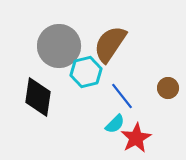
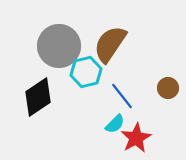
black diamond: rotated 48 degrees clockwise
